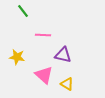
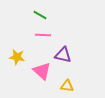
green line: moved 17 px right, 4 px down; rotated 24 degrees counterclockwise
pink triangle: moved 2 px left, 4 px up
yellow triangle: moved 2 px down; rotated 24 degrees counterclockwise
